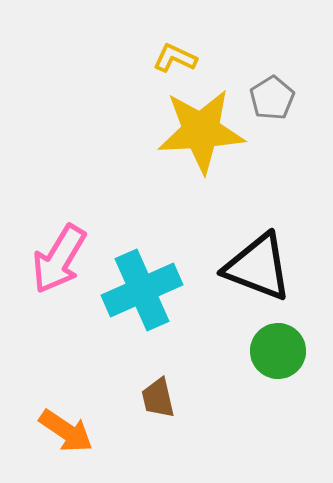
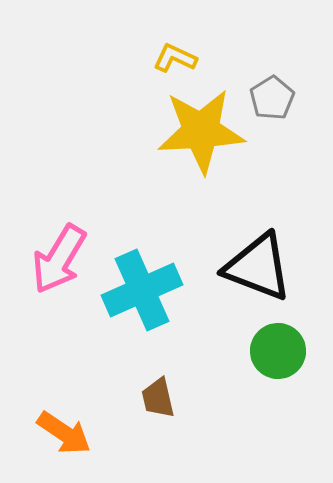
orange arrow: moved 2 px left, 2 px down
